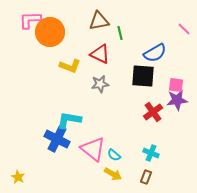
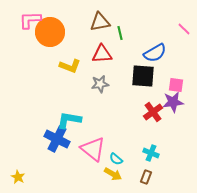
brown triangle: moved 1 px right, 1 px down
red triangle: moved 2 px right; rotated 30 degrees counterclockwise
purple star: moved 4 px left, 2 px down
cyan semicircle: moved 2 px right, 4 px down
